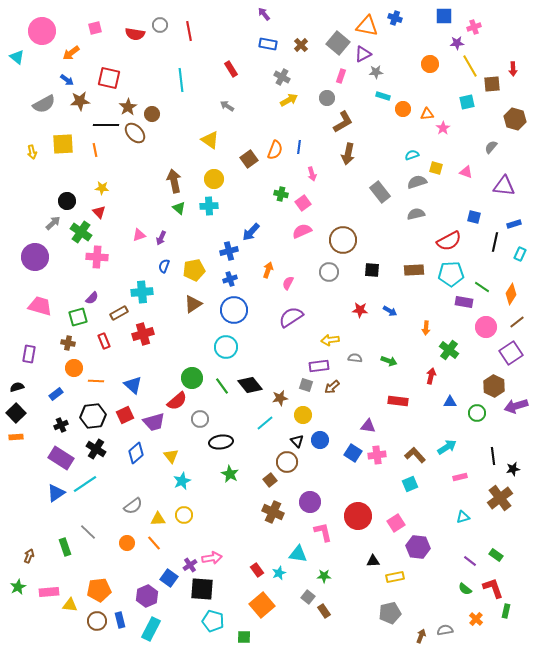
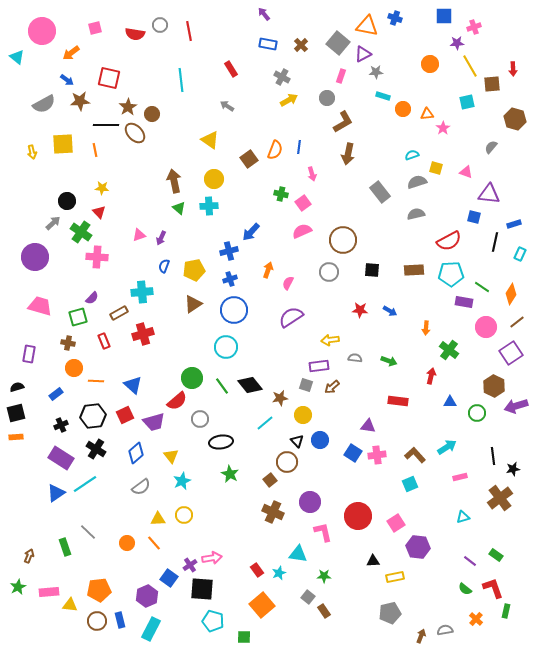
purple triangle at (504, 186): moved 15 px left, 8 px down
black square at (16, 413): rotated 30 degrees clockwise
gray semicircle at (133, 506): moved 8 px right, 19 px up
